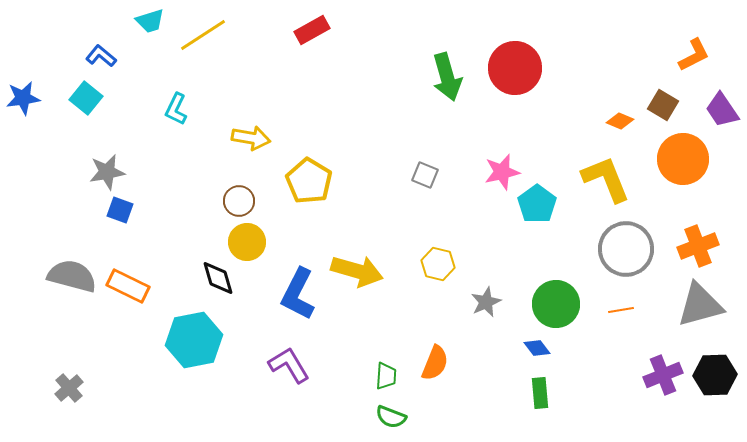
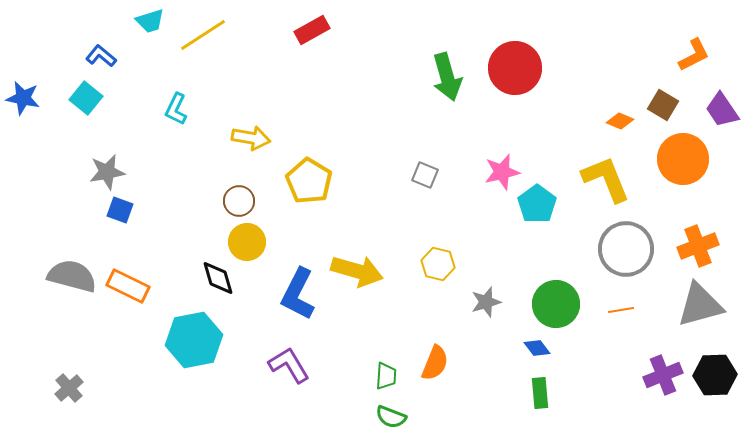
blue star at (23, 98): rotated 20 degrees clockwise
gray star at (486, 302): rotated 8 degrees clockwise
